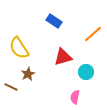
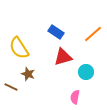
blue rectangle: moved 2 px right, 11 px down
brown star: rotated 24 degrees counterclockwise
